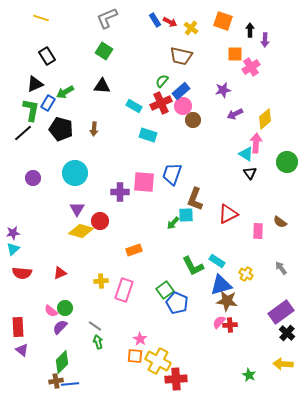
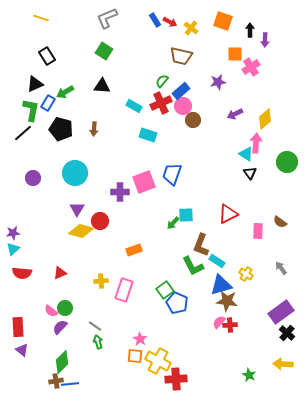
purple star at (223, 90): moved 5 px left, 8 px up
pink square at (144, 182): rotated 25 degrees counterclockwise
brown L-shape at (195, 199): moved 6 px right, 46 px down
